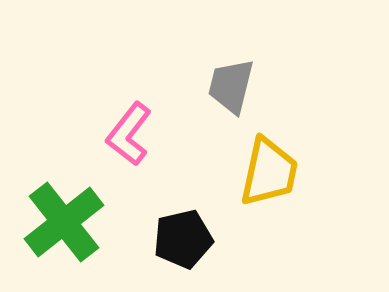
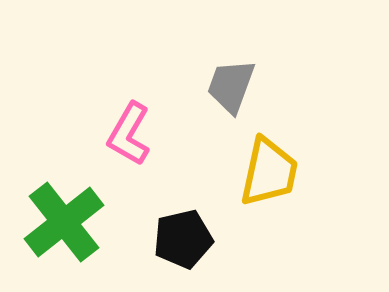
gray trapezoid: rotated 6 degrees clockwise
pink L-shape: rotated 8 degrees counterclockwise
